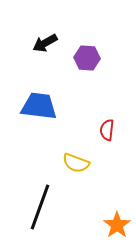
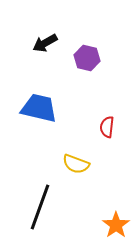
purple hexagon: rotated 10 degrees clockwise
blue trapezoid: moved 2 px down; rotated 6 degrees clockwise
red semicircle: moved 3 px up
yellow semicircle: moved 1 px down
orange star: moved 1 px left
